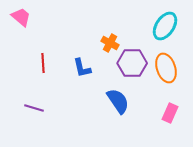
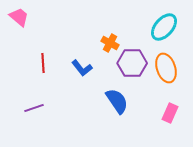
pink trapezoid: moved 2 px left
cyan ellipse: moved 1 px left, 1 px down; rotated 8 degrees clockwise
blue L-shape: rotated 25 degrees counterclockwise
blue semicircle: moved 1 px left
purple line: rotated 36 degrees counterclockwise
